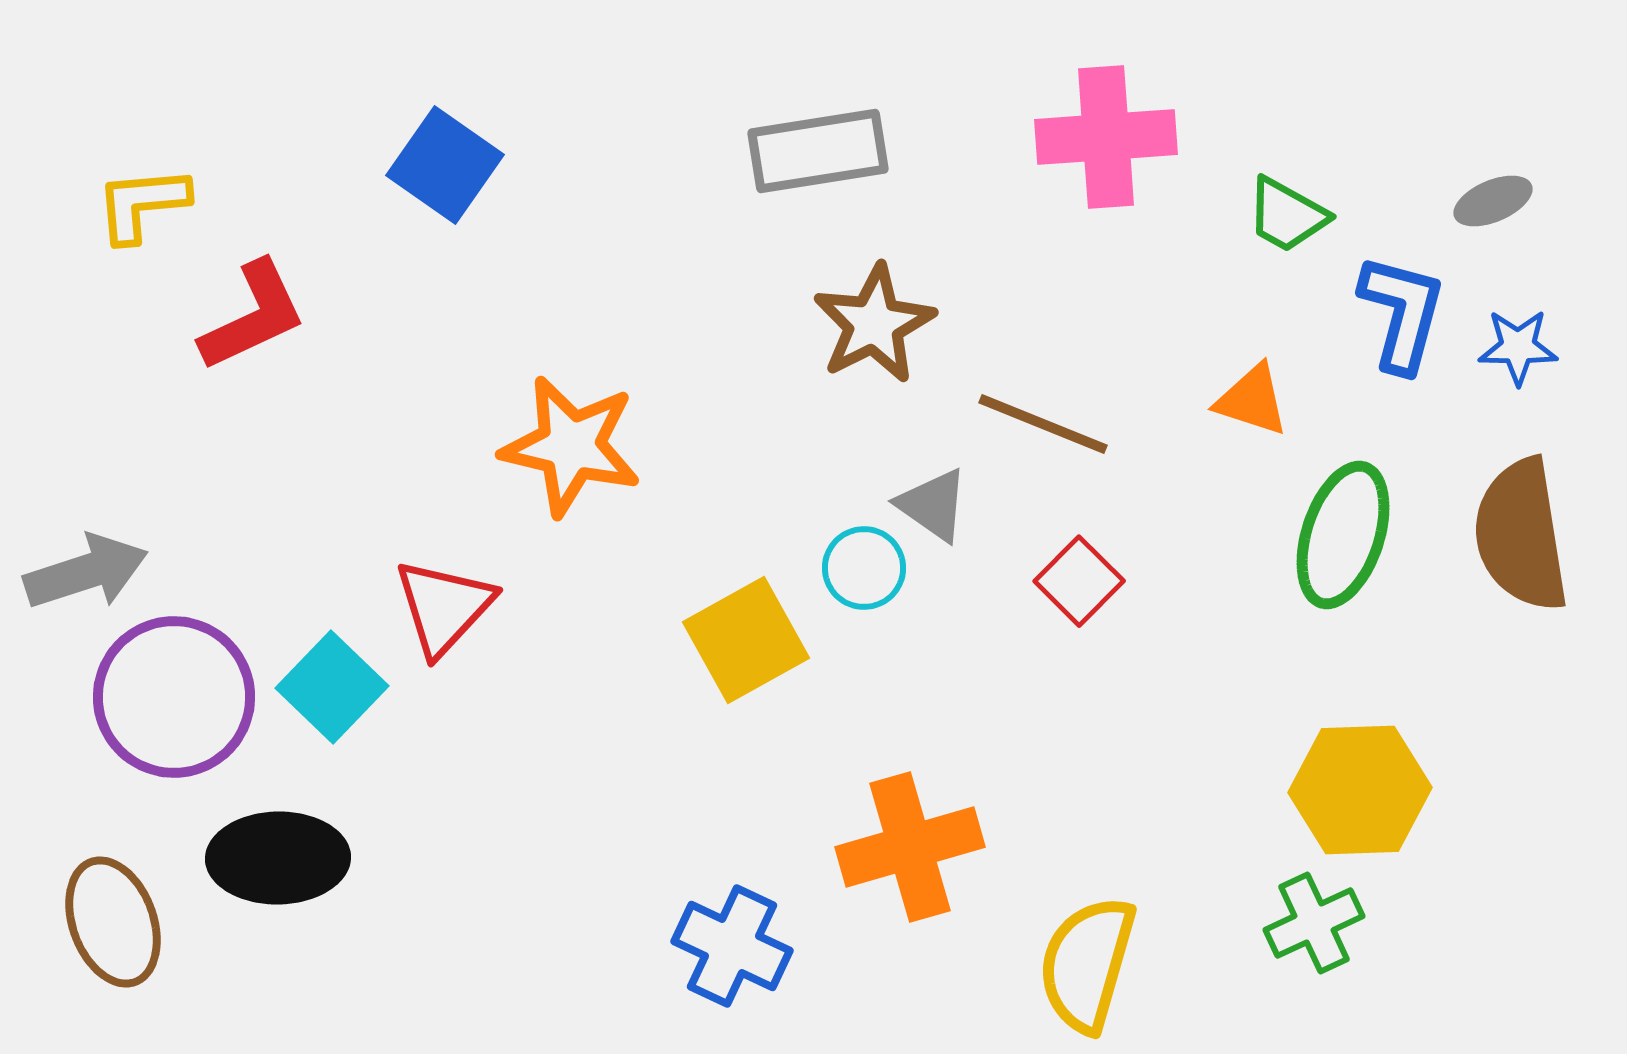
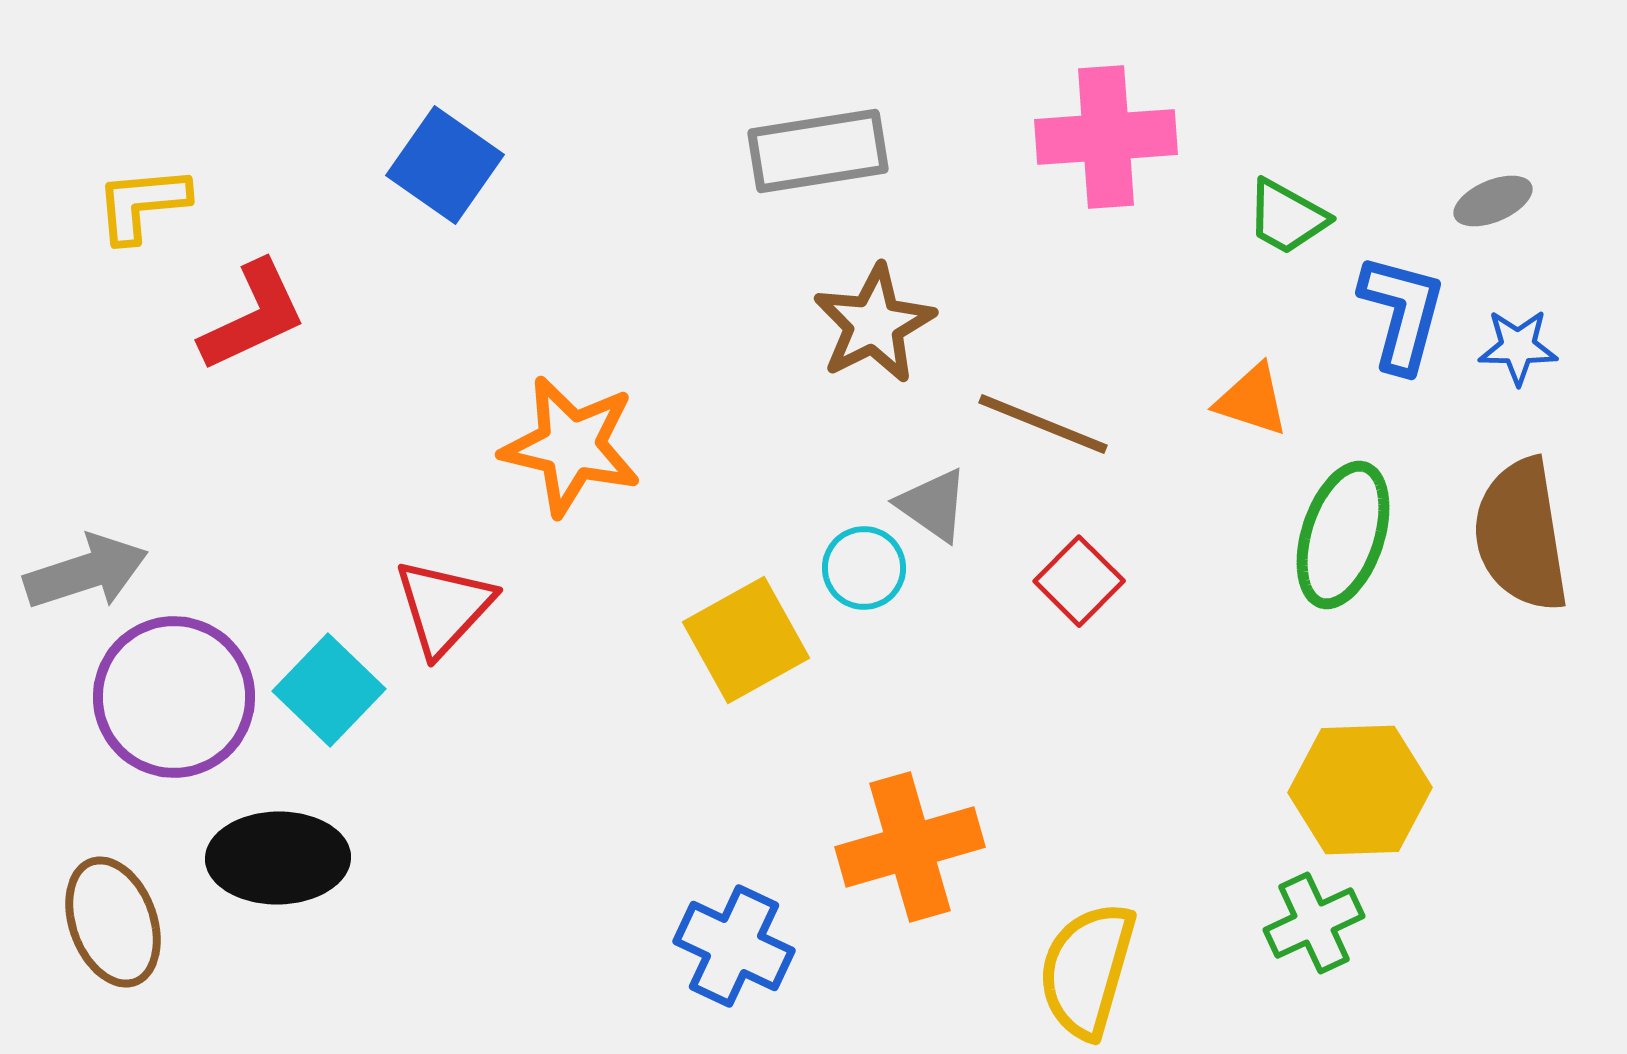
green trapezoid: moved 2 px down
cyan square: moved 3 px left, 3 px down
blue cross: moved 2 px right
yellow semicircle: moved 6 px down
